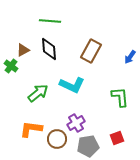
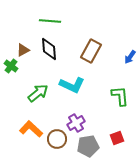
green L-shape: moved 1 px up
orange L-shape: rotated 35 degrees clockwise
